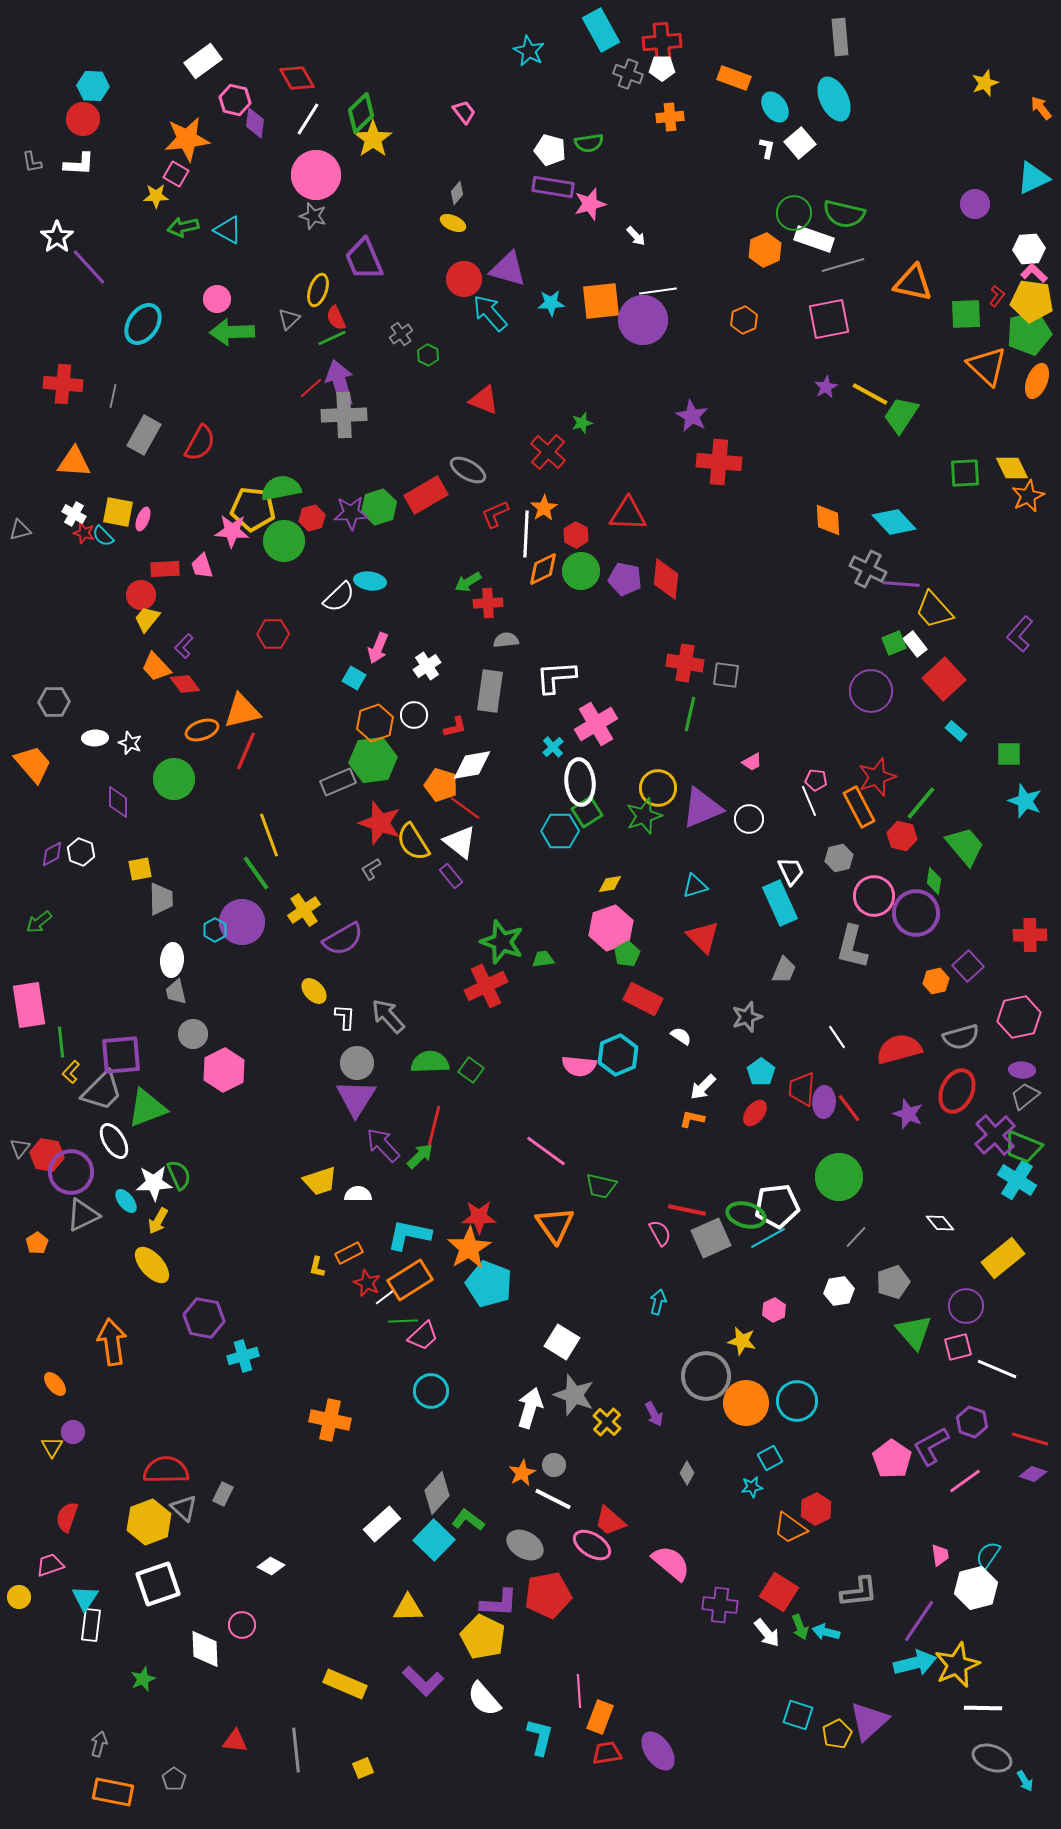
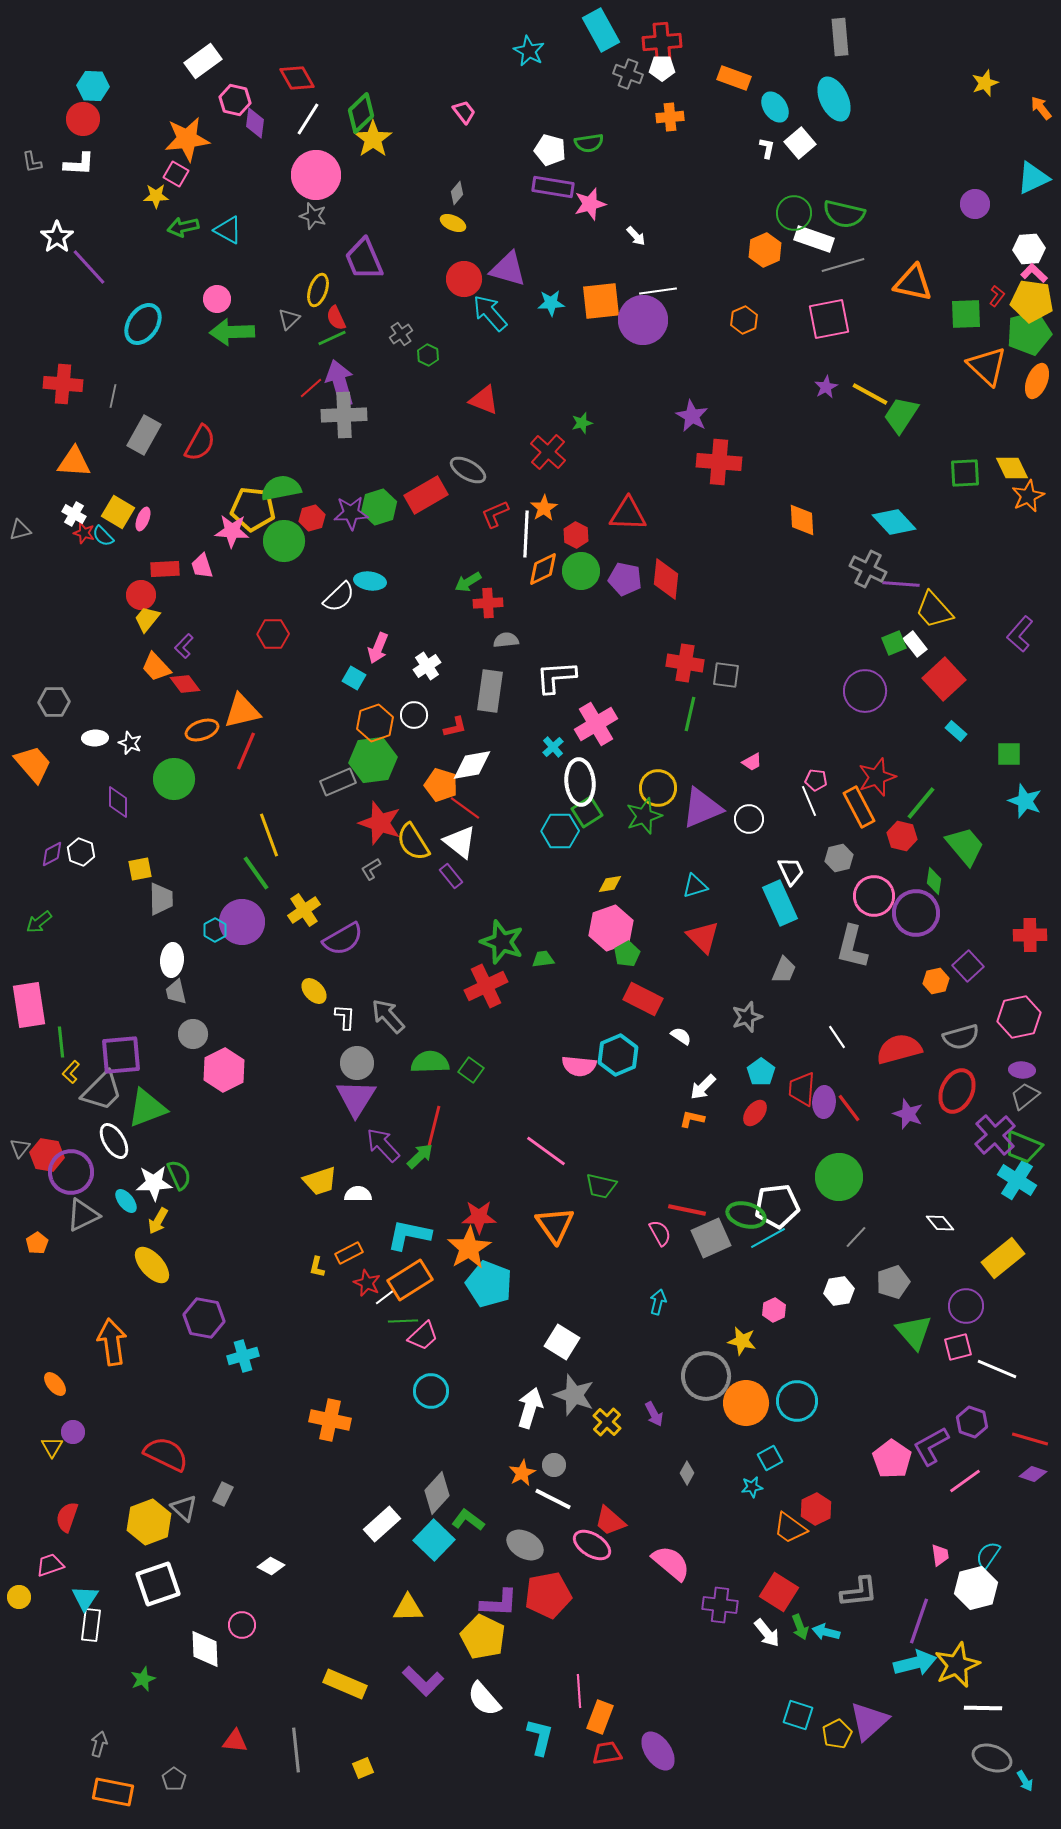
yellow square at (118, 512): rotated 20 degrees clockwise
orange diamond at (828, 520): moved 26 px left
purple circle at (871, 691): moved 6 px left
red semicircle at (166, 1470): moved 16 px up; rotated 27 degrees clockwise
purple line at (919, 1621): rotated 15 degrees counterclockwise
